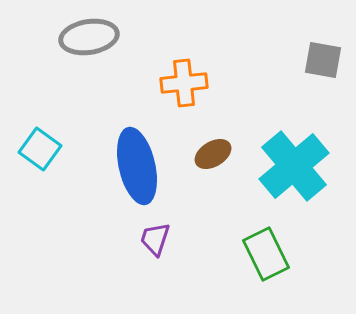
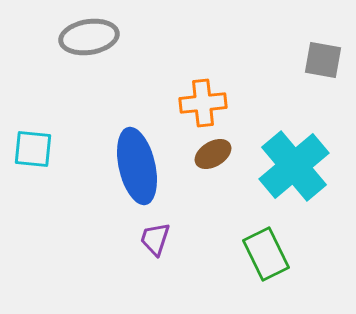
orange cross: moved 19 px right, 20 px down
cyan square: moved 7 px left; rotated 30 degrees counterclockwise
